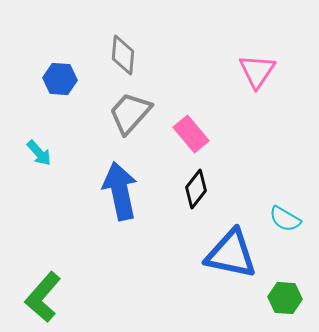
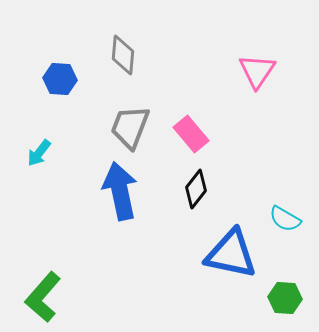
gray trapezoid: moved 14 px down; rotated 21 degrees counterclockwise
cyan arrow: rotated 80 degrees clockwise
